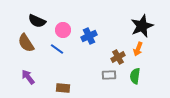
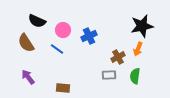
black star: rotated 10 degrees clockwise
